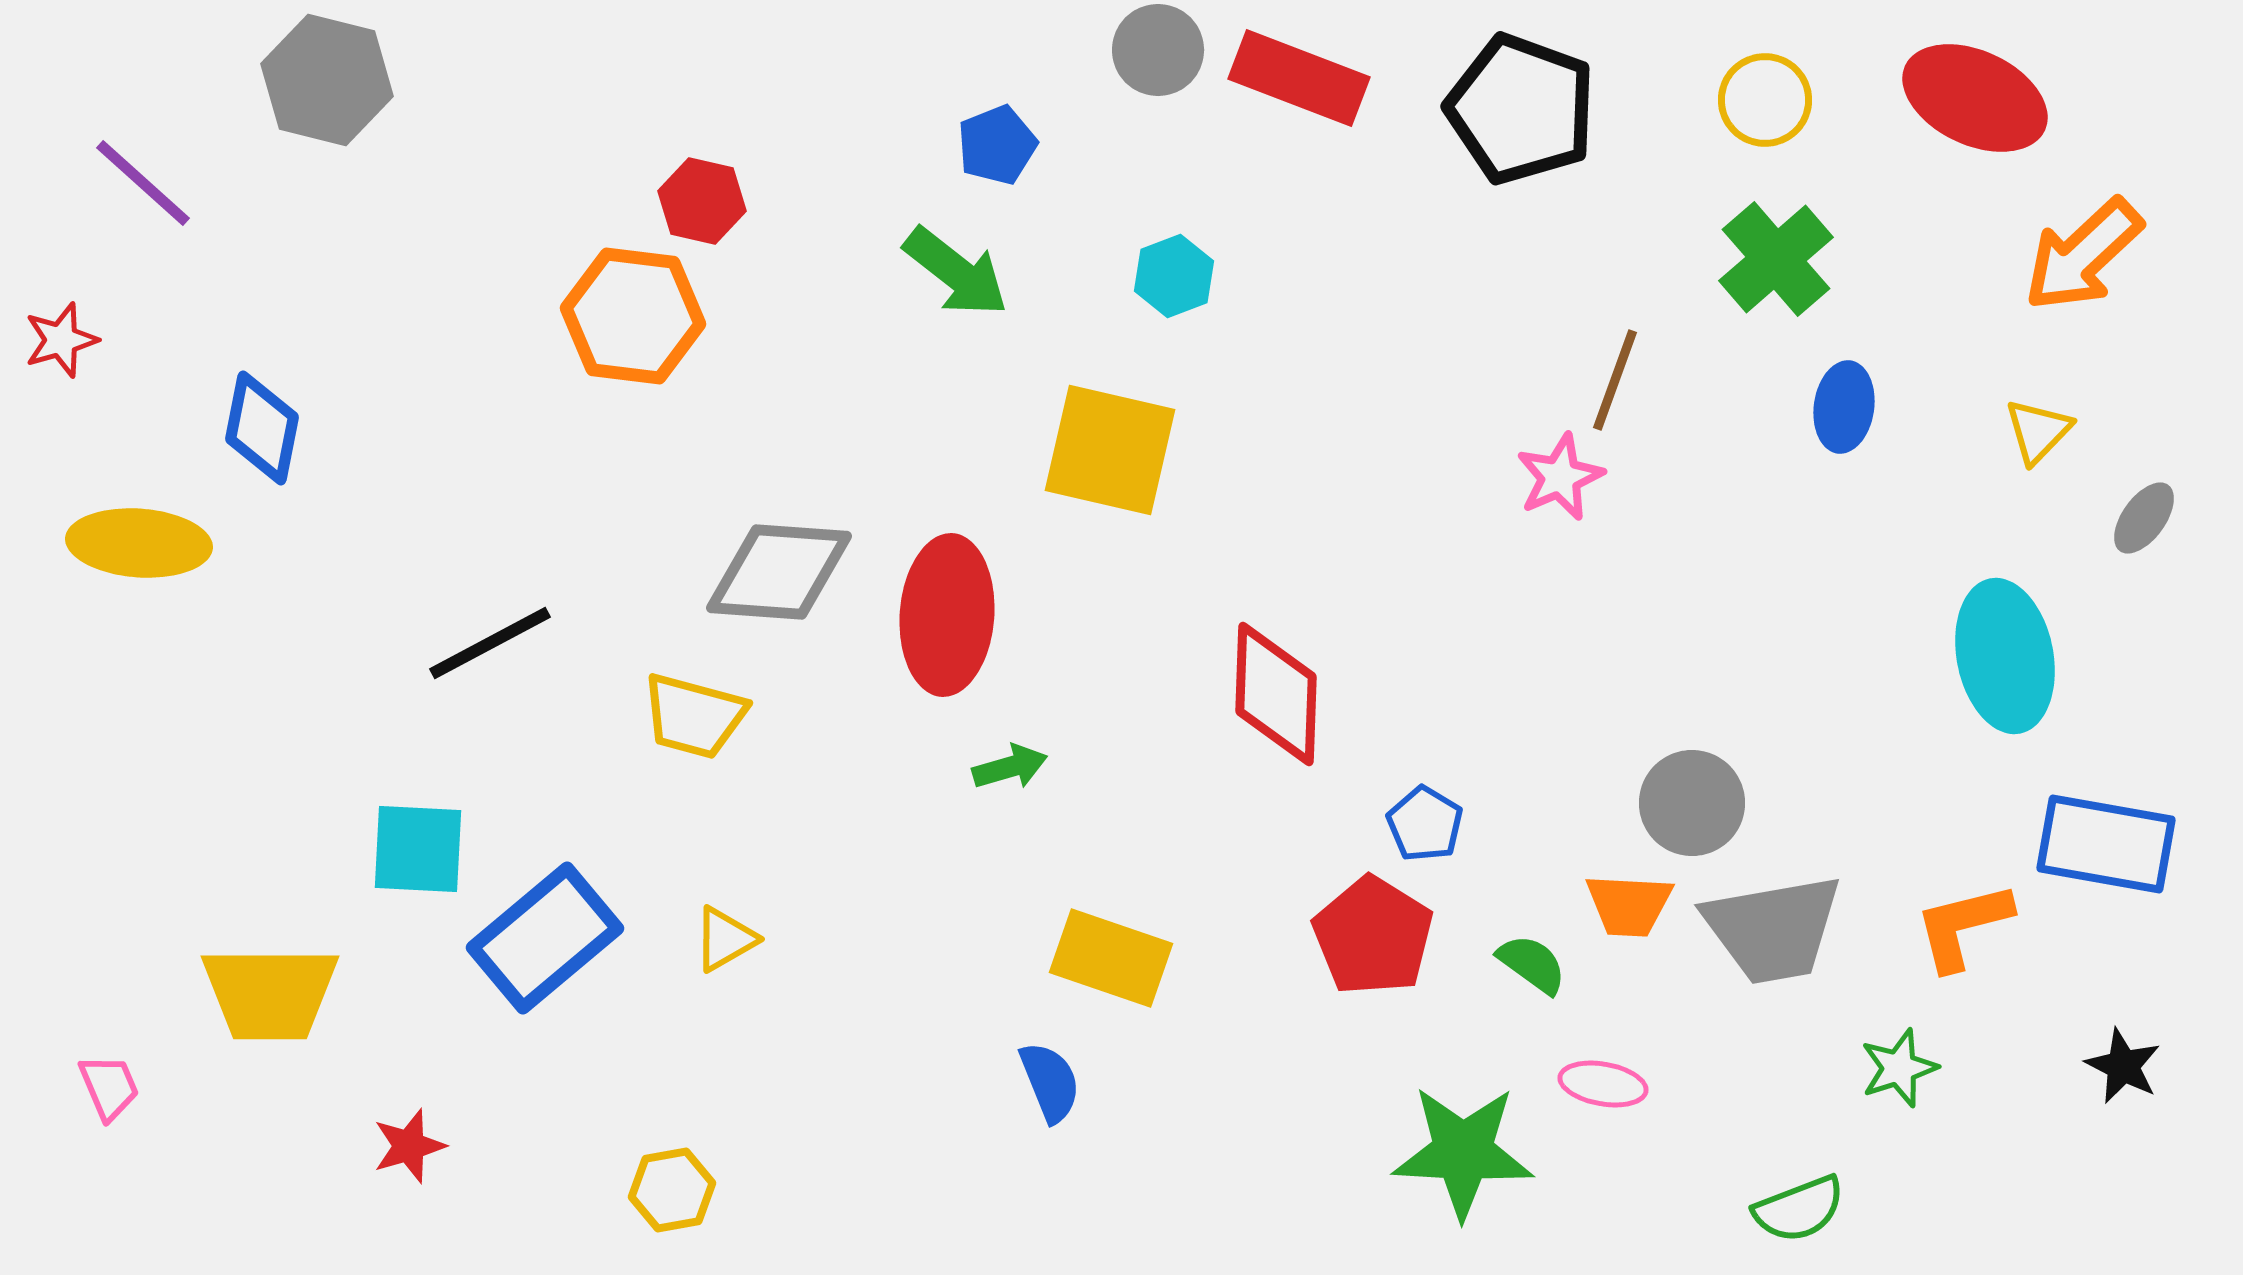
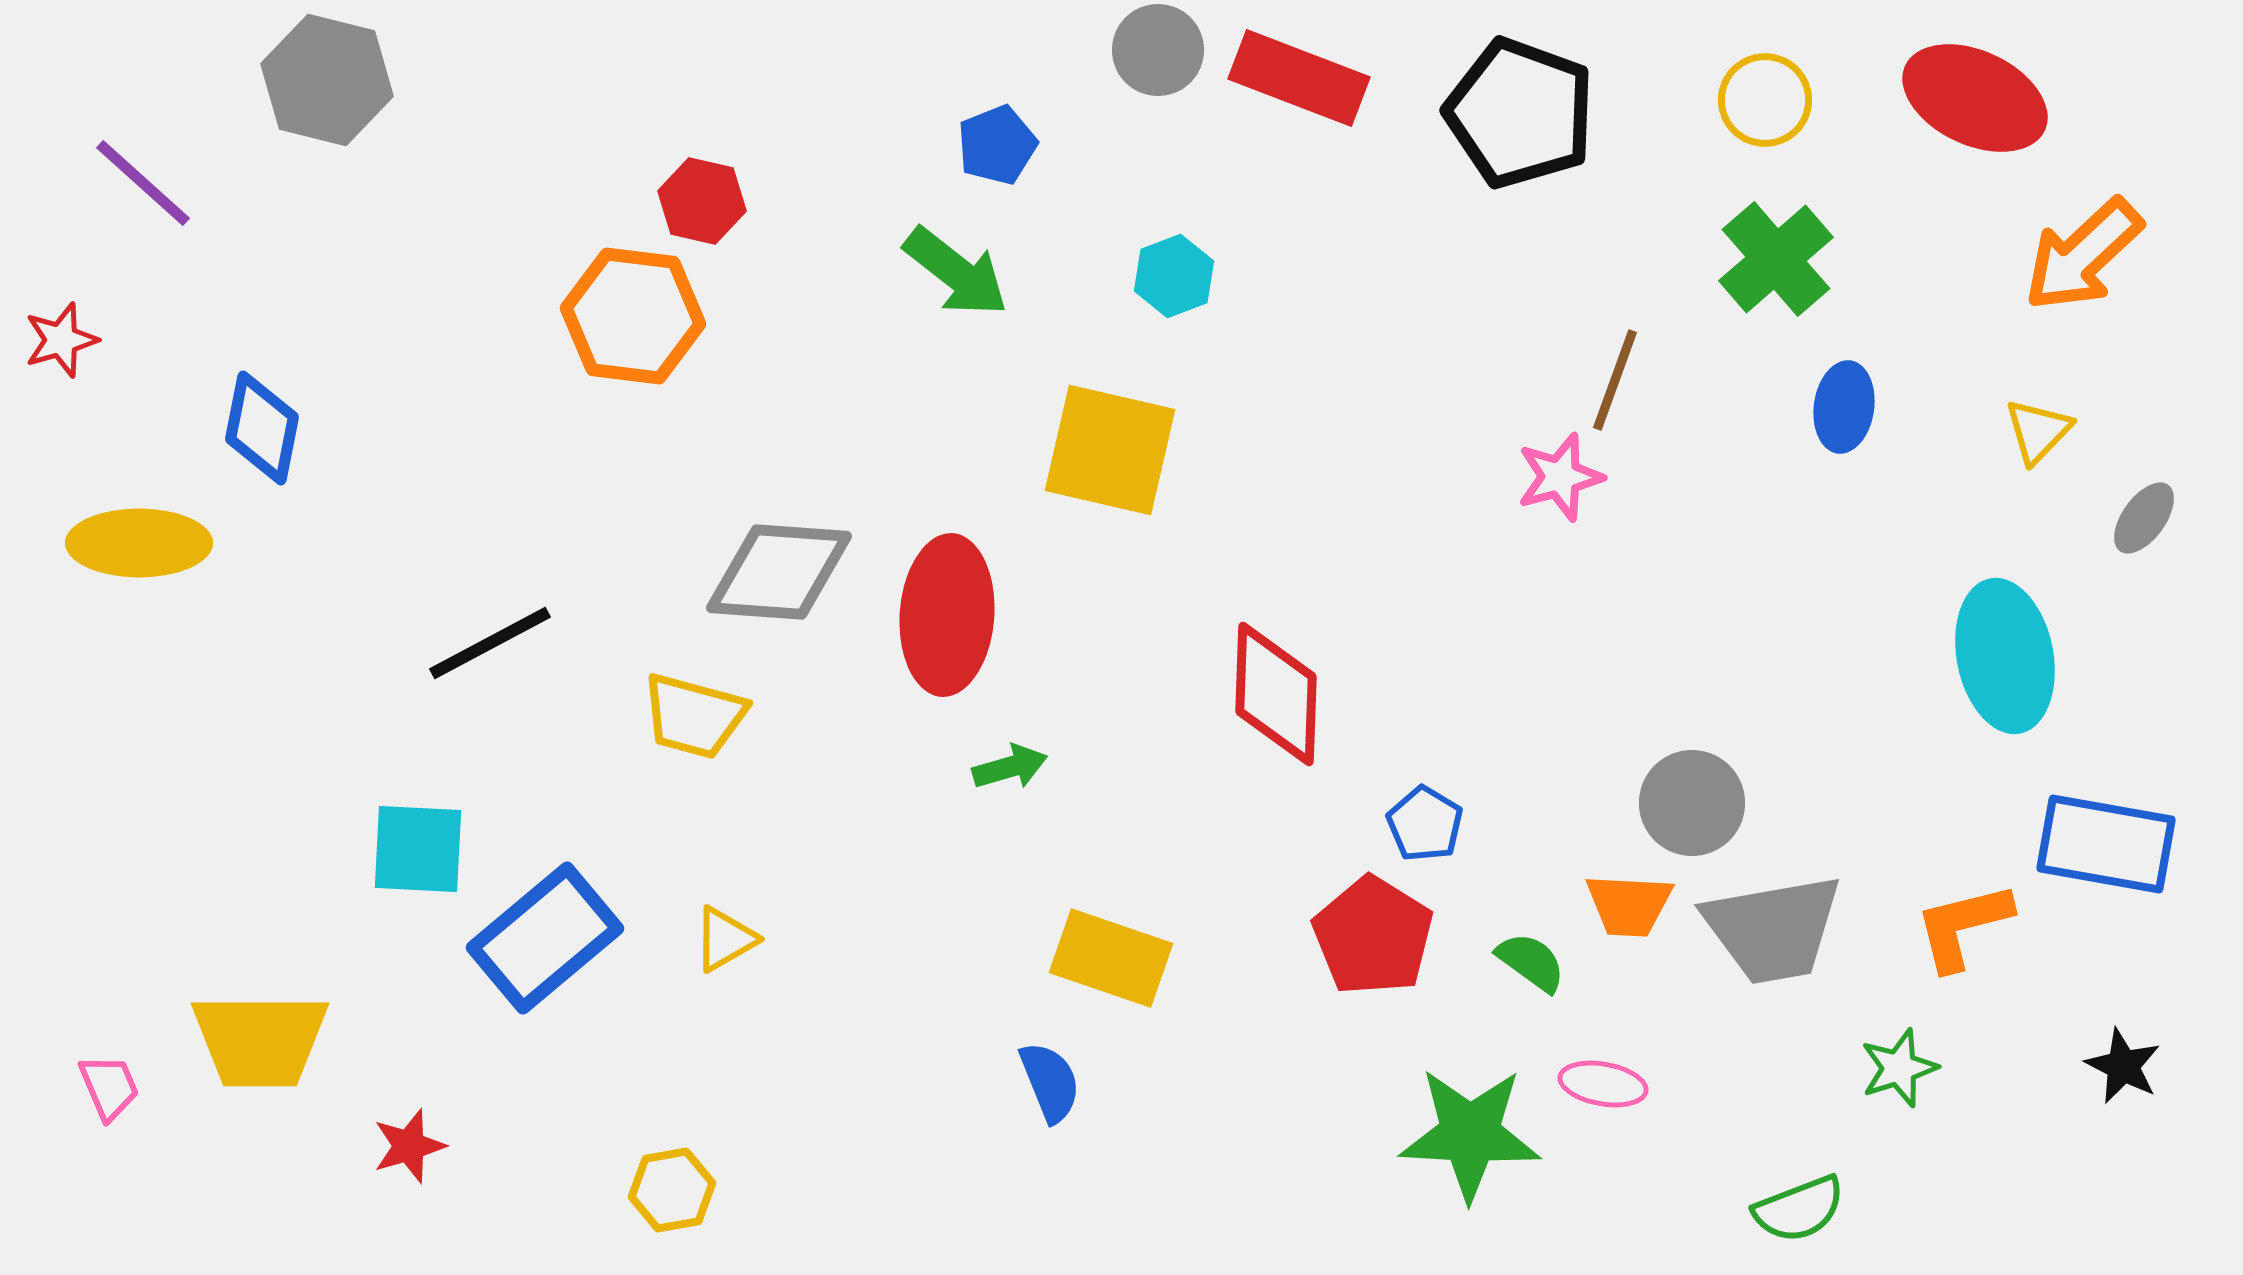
black pentagon at (1521, 109): moved 1 px left, 4 px down
pink star at (1560, 477): rotated 8 degrees clockwise
yellow ellipse at (139, 543): rotated 4 degrees counterclockwise
green semicircle at (1532, 964): moved 1 px left, 2 px up
yellow trapezoid at (270, 993): moved 10 px left, 47 px down
green star at (1463, 1152): moved 7 px right, 18 px up
